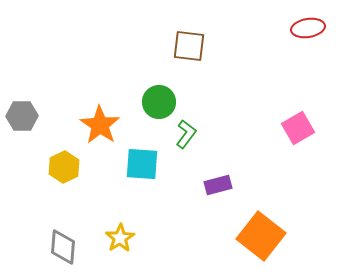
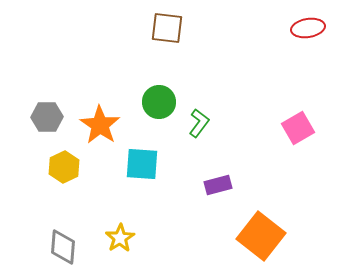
brown square: moved 22 px left, 18 px up
gray hexagon: moved 25 px right, 1 px down
green L-shape: moved 13 px right, 11 px up
